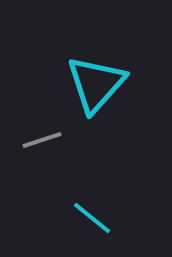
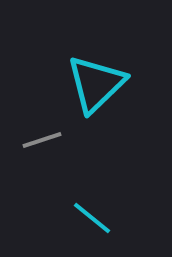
cyan triangle: rotated 4 degrees clockwise
